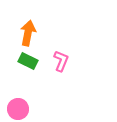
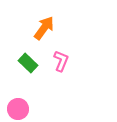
orange arrow: moved 16 px right, 5 px up; rotated 25 degrees clockwise
green rectangle: moved 2 px down; rotated 18 degrees clockwise
